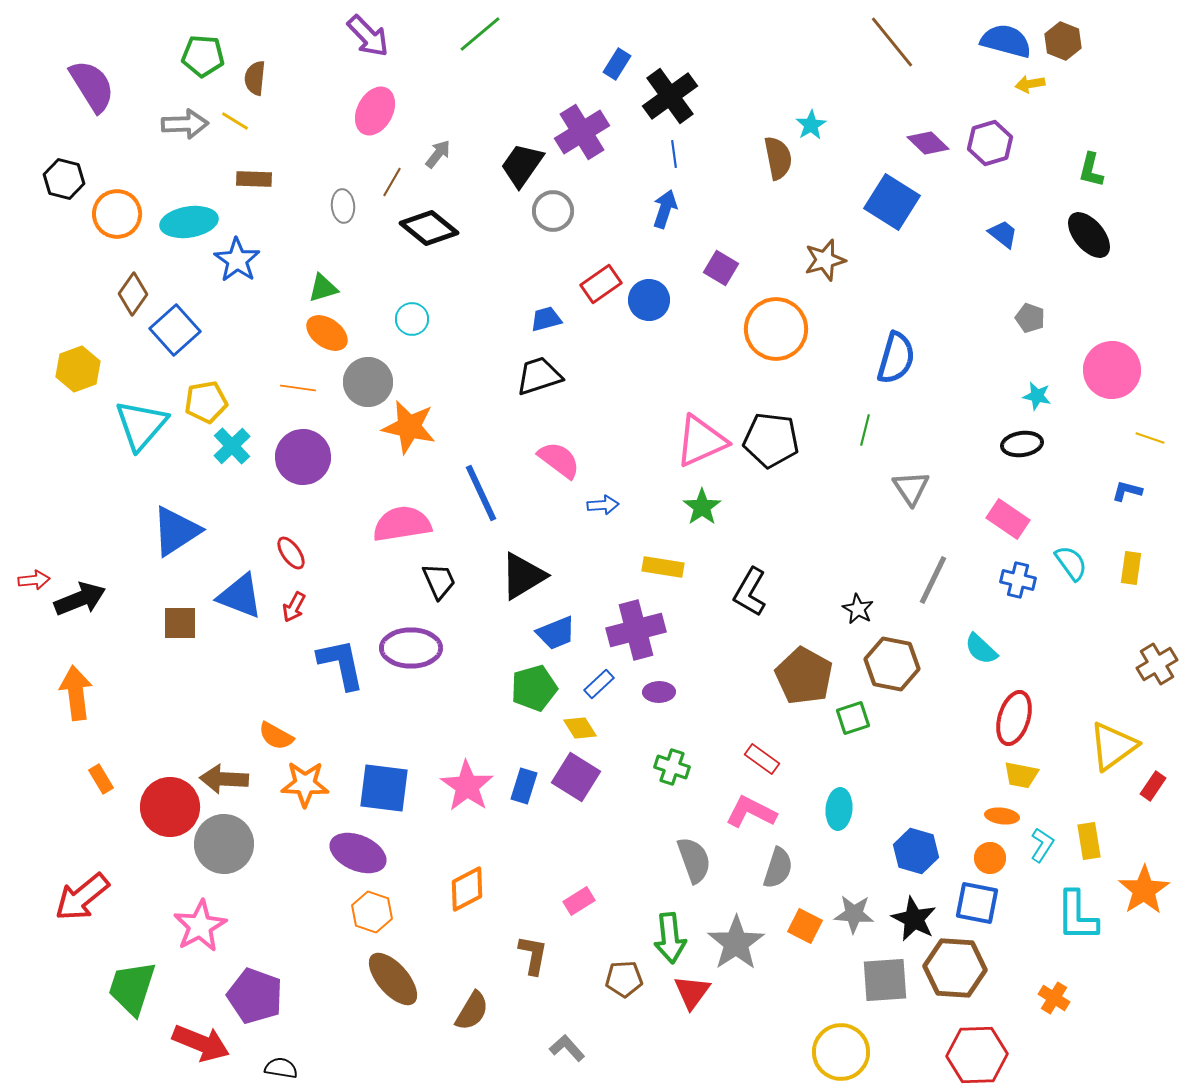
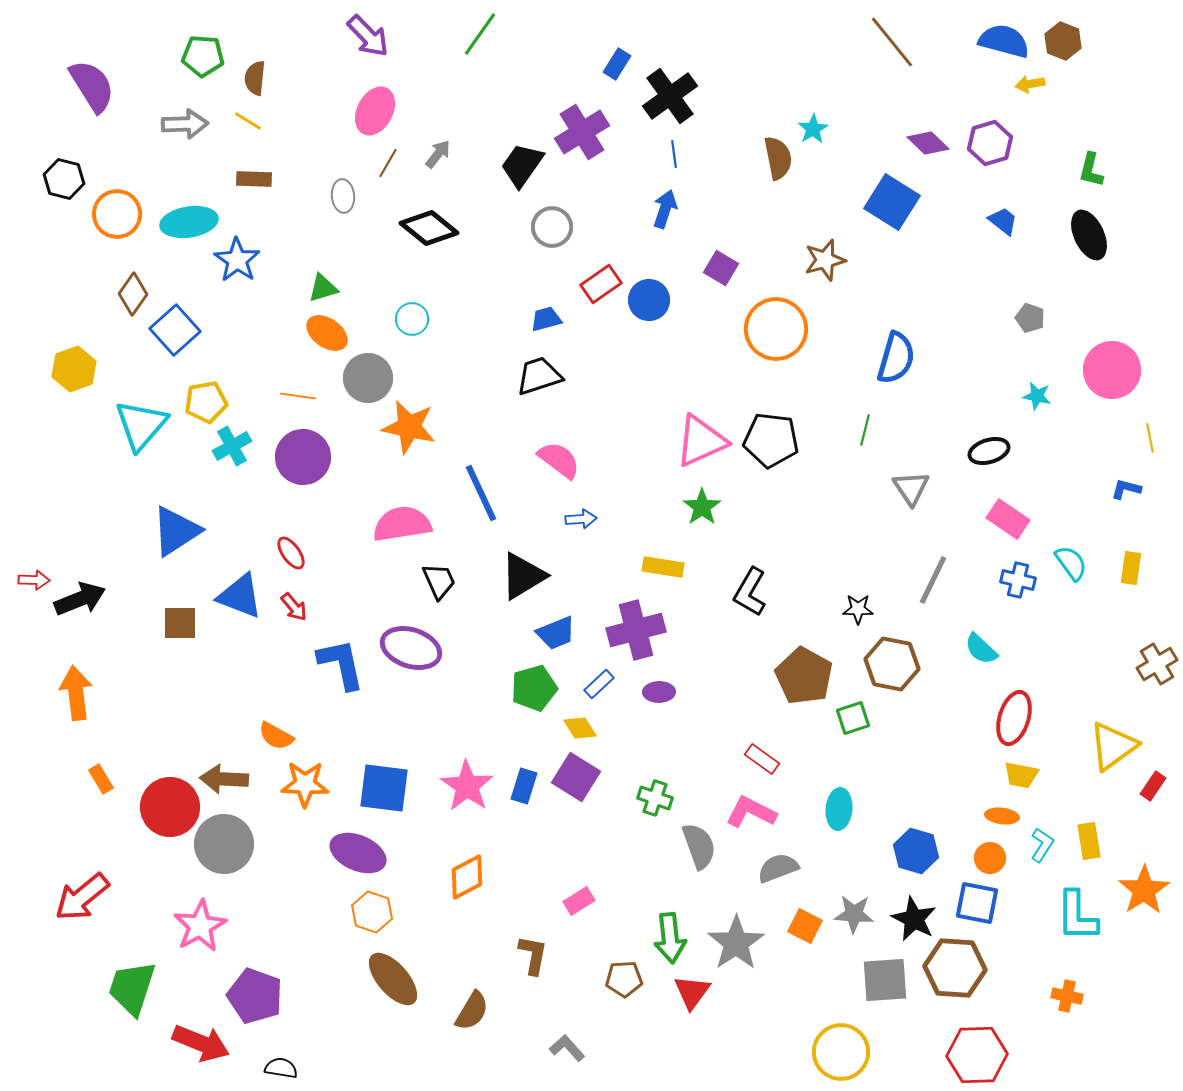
green line at (480, 34): rotated 15 degrees counterclockwise
blue semicircle at (1006, 41): moved 2 px left
yellow line at (235, 121): moved 13 px right
cyan star at (811, 125): moved 2 px right, 4 px down
brown line at (392, 182): moved 4 px left, 19 px up
gray ellipse at (343, 206): moved 10 px up
gray circle at (553, 211): moved 1 px left, 16 px down
blue trapezoid at (1003, 234): moved 13 px up
black ellipse at (1089, 235): rotated 15 degrees clockwise
yellow hexagon at (78, 369): moved 4 px left
gray circle at (368, 382): moved 4 px up
orange line at (298, 388): moved 8 px down
yellow line at (1150, 438): rotated 60 degrees clockwise
black ellipse at (1022, 444): moved 33 px left, 7 px down; rotated 9 degrees counterclockwise
cyan cross at (232, 446): rotated 15 degrees clockwise
blue L-shape at (1127, 491): moved 1 px left, 2 px up
blue arrow at (603, 505): moved 22 px left, 14 px down
red arrow at (34, 580): rotated 8 degrees clockwise
red arrow at (294, 607): rotated 68 degrees counterclockwise
black star at (858, 609): rotated 28 degrees counterclockwise
purple ellipse at (411, 648): rotated 18 degrees clockwise
green cross at (672, 767): moved 17 px left, 31 px down
gray semicircle at (694, 860): moved 5 px right, 14 px up
gray semicircle at (778, 868): rotated 129 degrees counterclockwise
orange diamond at (467, 889): moved 12 px up
orange cross at (1054, 998): moved 13 px right, 2 px up; rotated 20 degrees counterclockwise
